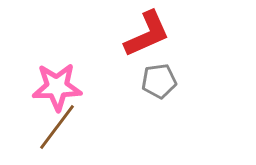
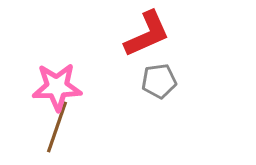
brown line: rotated 18 degrees counterclockwise
